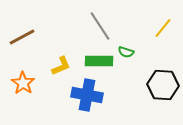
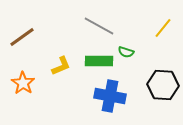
gray line: moved 1 px left; rotated 28 degrees counterclockwise
brown line: rotated 8 degrees counterclockwise
blue cross: moved 23 px right, 1 px down
